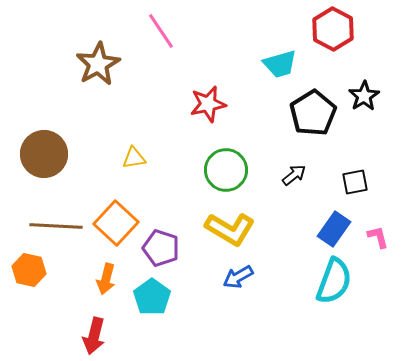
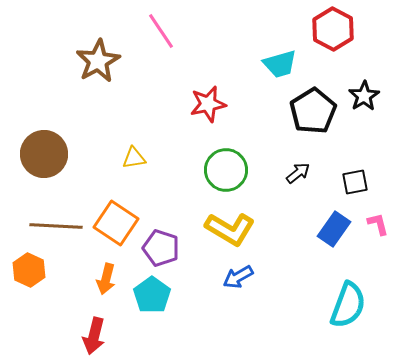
brown star: moved 3 px up
black pentagon: moved 2 px up
black arrow: moved 4 px right, 2 px up
orange square: rotated 9 degrees counterclockwise
pink L-shape: moved 13 px up
orange hexagon: rotated 12 degrees clockwise
cyan semicircle: moved 14 px right, 24 px down
cyan pentagon: moved 2 px up
